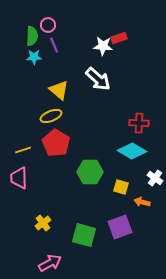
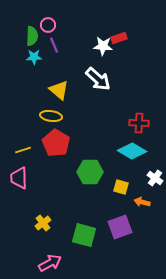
yellow ellipse: rotated 30 degrees clockwise
